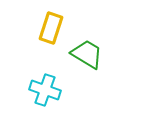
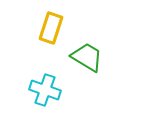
green trapezoid: moved 3 px down
